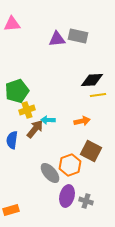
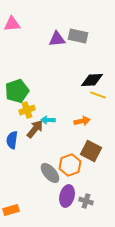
yellow line: rotated 28 degrees clockwise
